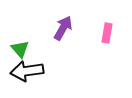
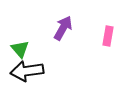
pink rectangle: moved 1 px right, 3 px down
